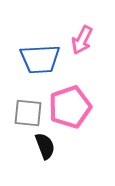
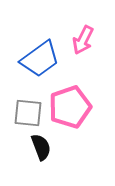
pink arrow: moved 1 px right
blue trapezoid: rotated 33 degrees counterclockwise
black semicircle: moved 4 px left, 1 px down
